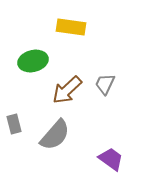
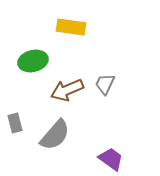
brown arrow: rotated 20 degrees clockwise
gray rectangle: moved 1 px right, 1 px up
